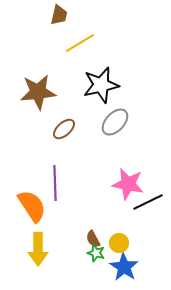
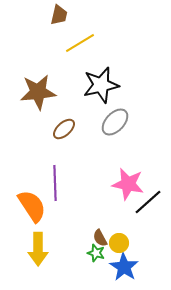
black line: rotated 16 degrees counterclockwise
brown semicircle: moved 7 px right, 1 px up
